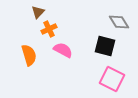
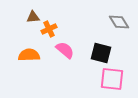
brown triangle: moved 5 px left, 5 px down; rotated 40 degrees clockwise
black square: moved 4 px left, 7 px down
pink semicircle: moved 2 px right; rotated 12 degrees clockwise
orange semicircle: rotated 75 degrees counterclockwise
pink square: rotated 20 degrees counterclockwise
